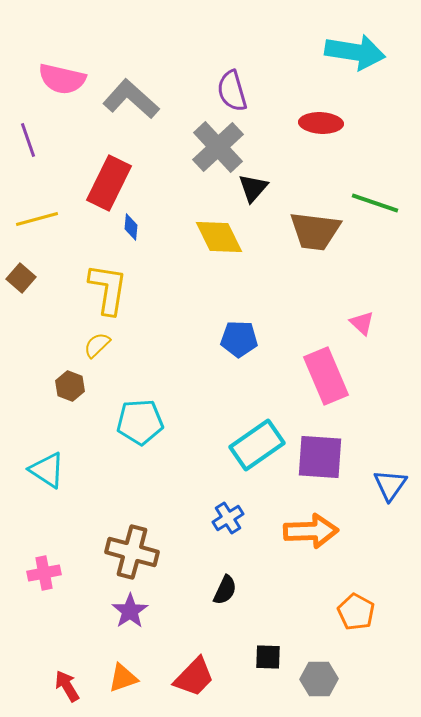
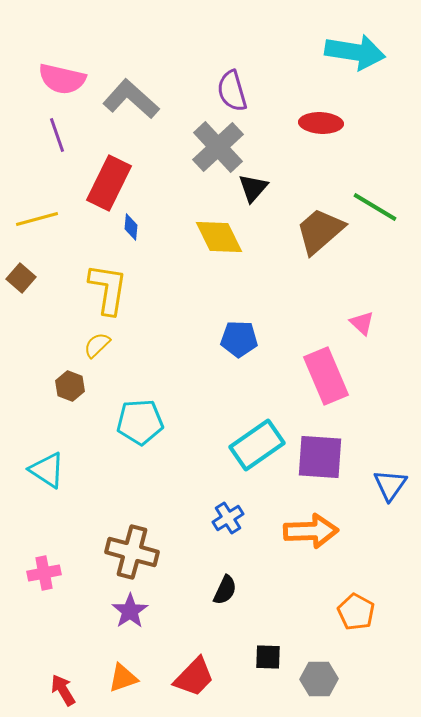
purple line: moved 29 px right, 5 px up
green line: moved 4 px down; rotated 12 degrees clockwise
brown trapezoid: moved 5 px right; rotated 132 degrees clockwise
red arrow: moved 4 px left, 4 px down
